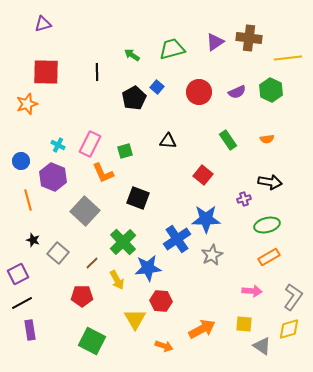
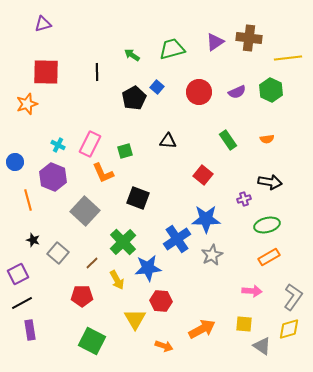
blue circle at (21, 161): moved 6 px left, 1 px down
